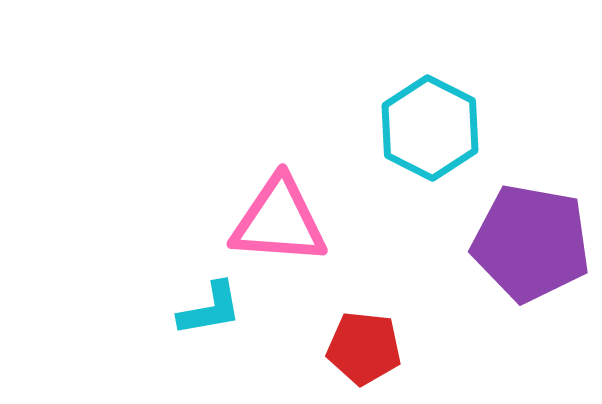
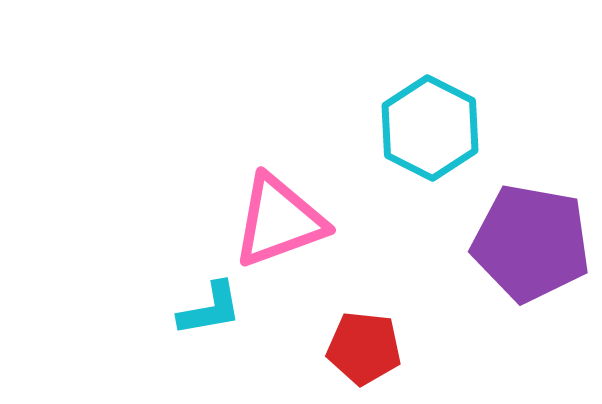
pink triangle: rotated 24 degrees counterclockwise
